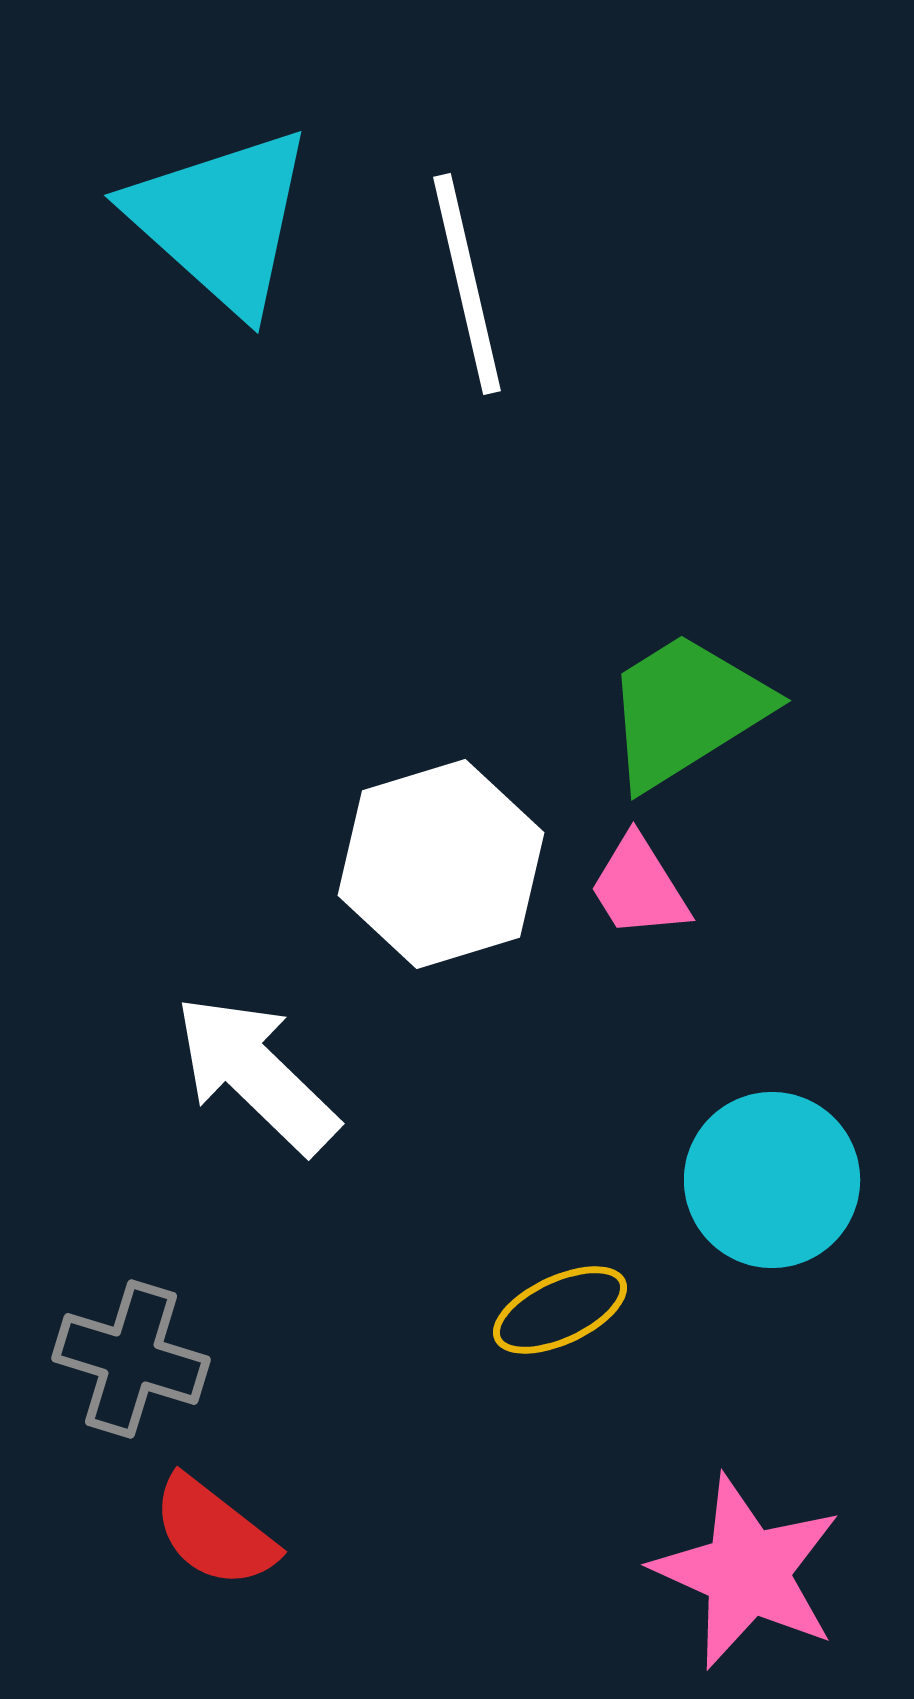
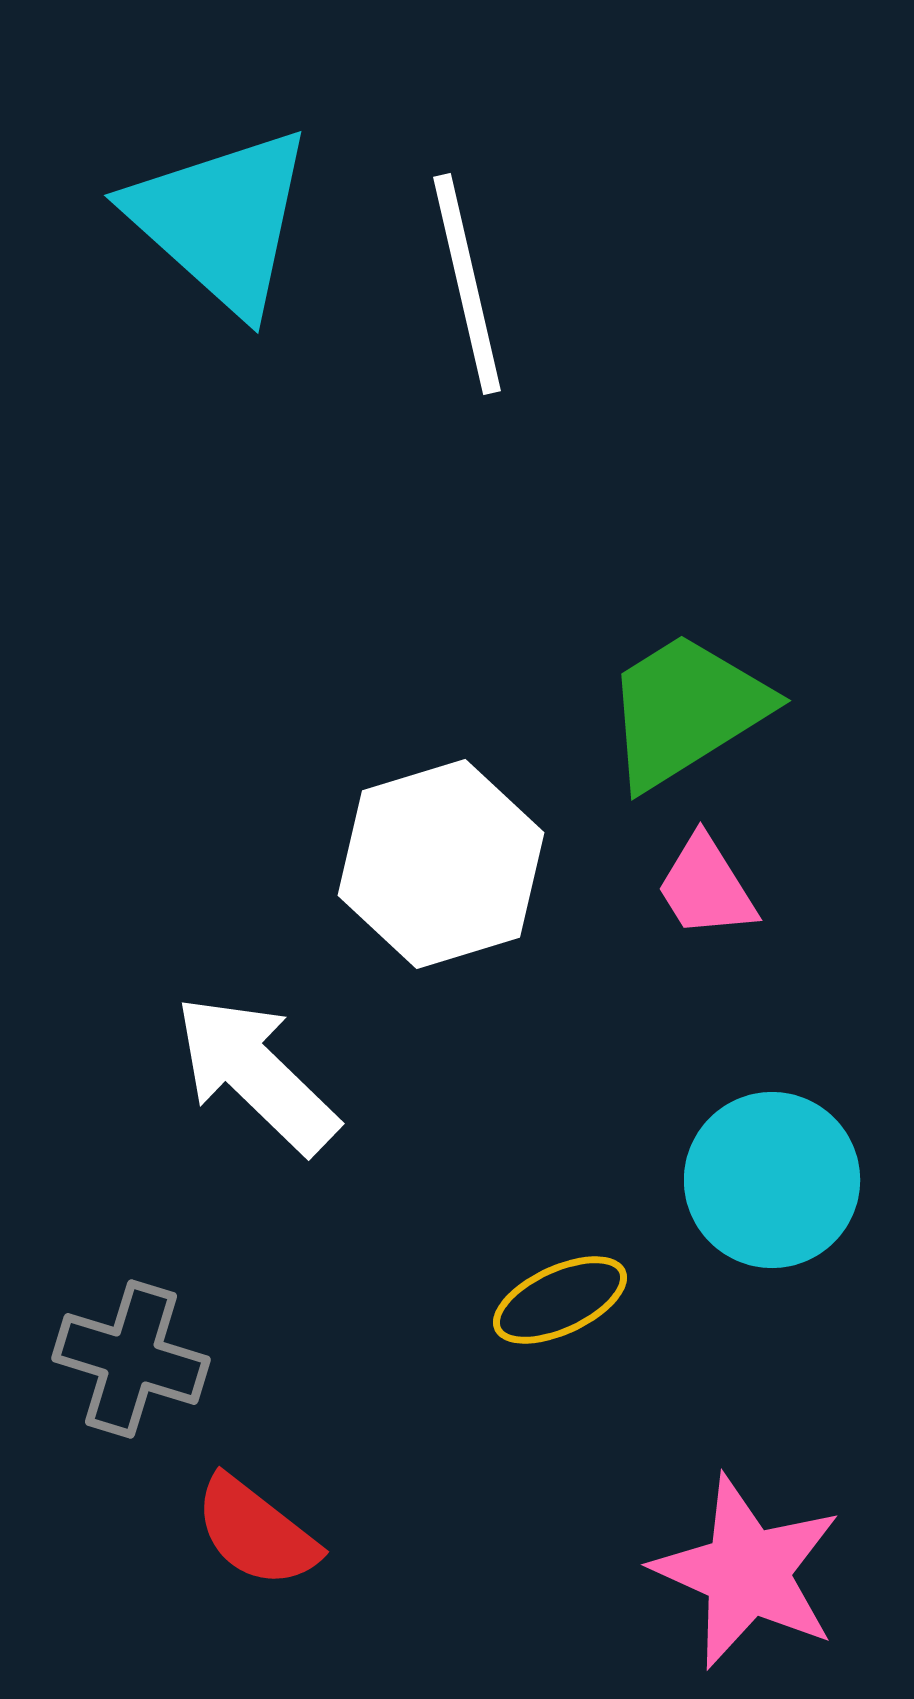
pink trapezoid: moved 67 px right
yellow ellipse: moved 10 px up
red semicircle: moved 42 px right
